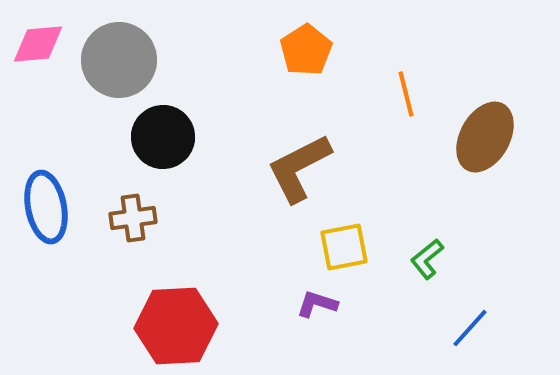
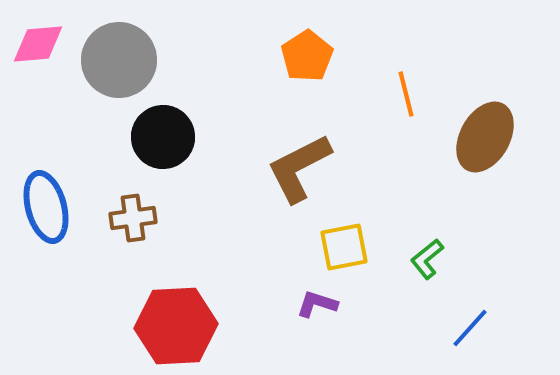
orange pentagon: moved 1 px right, 6 px down
blue ellipse: rotated 4 degrees counterclockwise
